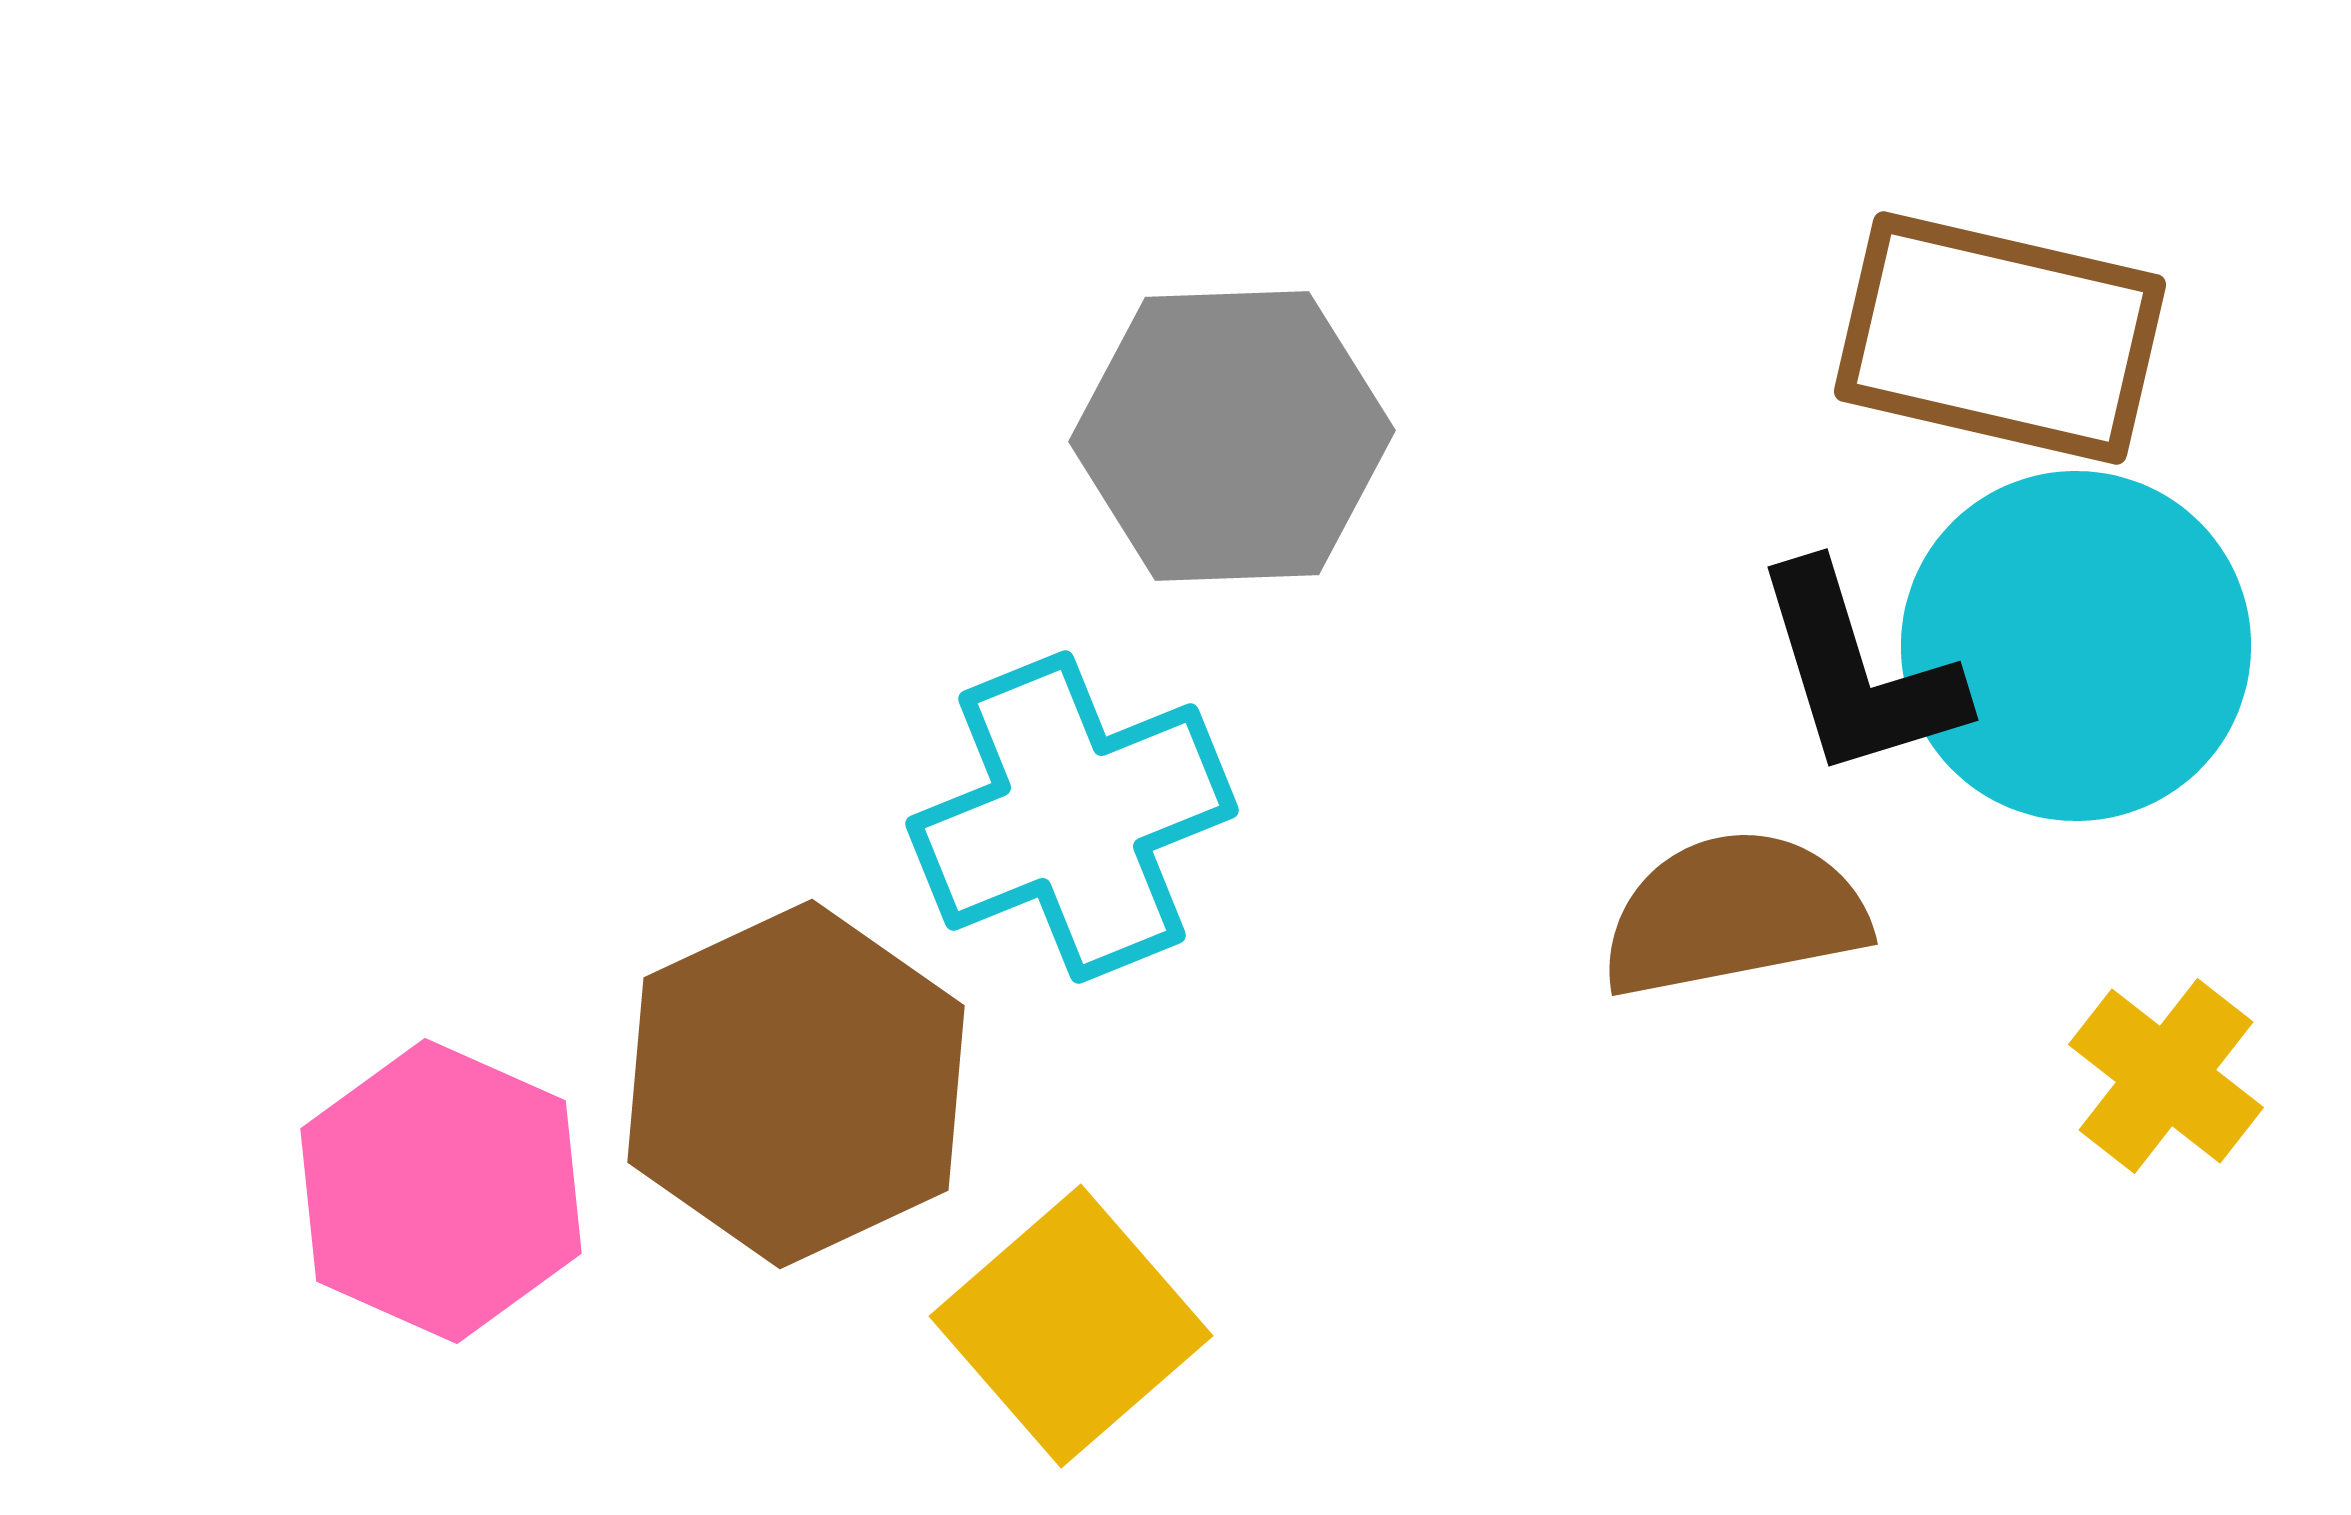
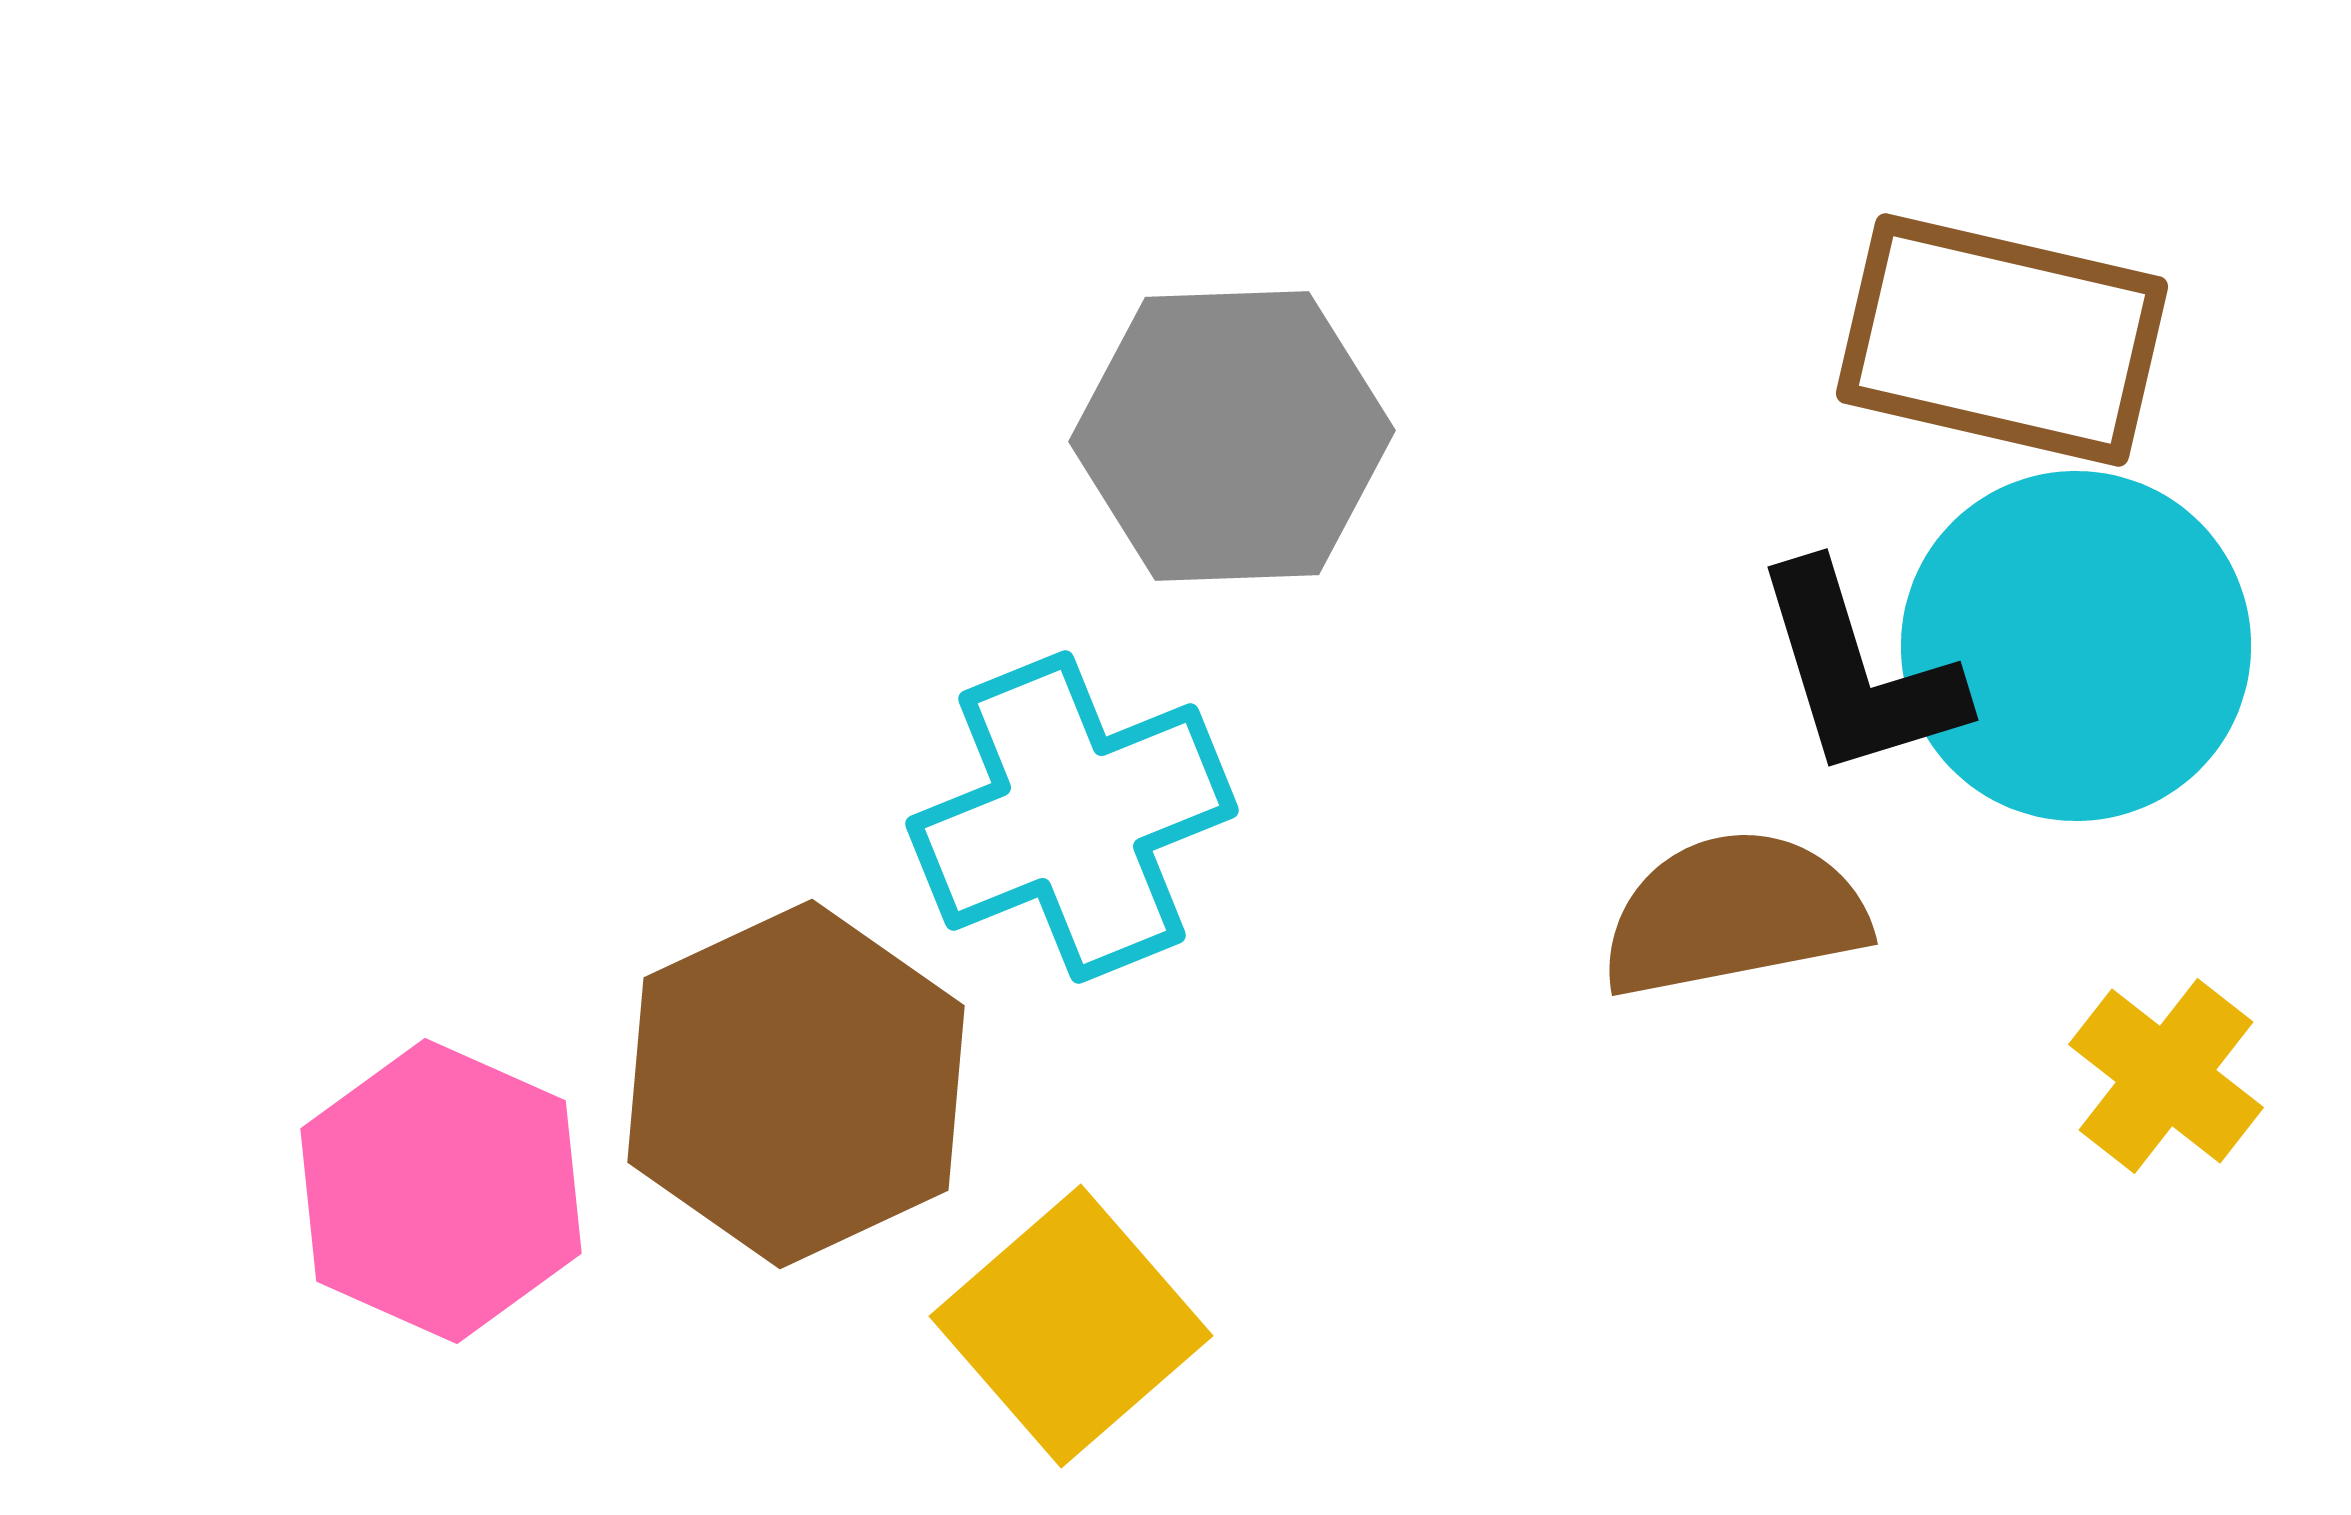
brown rectangle: moved 2 px right, 2 px down
